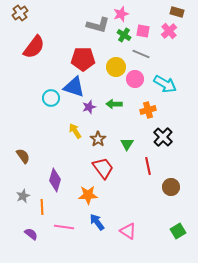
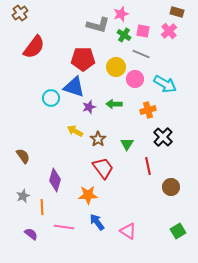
yellow arrow: rotated 28 degrees counterclockwise
